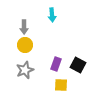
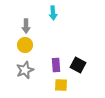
cyan arrow: moved 1 px right, 2 px up
gray arrow: moved 2 px right, 1 px up
purple rectangle: moved 1 px down; rotated 24 degrees counterclockwise
